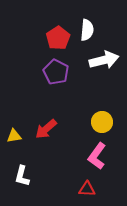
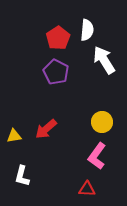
white arrow: rotated 108 degrees counterclockwise
